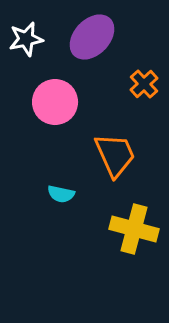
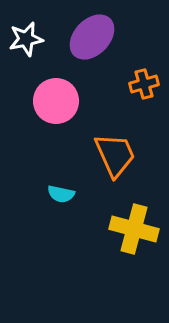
orange cross: rotated 28 degrees clockwise
pink circle: moved 1 px right, 1 px up
